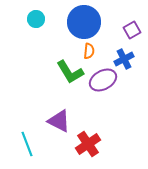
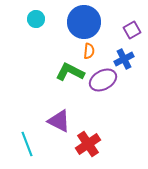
green L-shape: rotated 148 degrees clockwise
